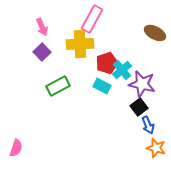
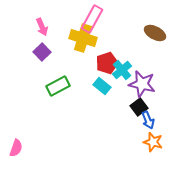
yellow cross: moved 3 px right, 6 px up; rotated 20 degrees clockwise
cyan rectangle: rotated 12 degrees clockwise
blue arrow: moved 5 px up
orange star: moved 3 px left, 6 px up
